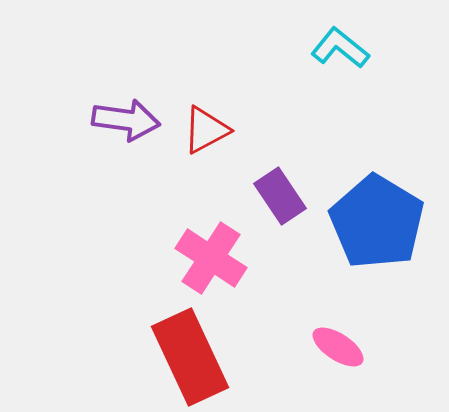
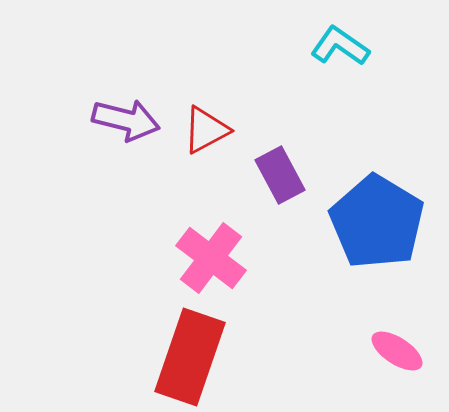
cyan L-shape: moved 2 px up; rotated 4 degrees counterclockwise
purple arrow: rotated 6 degrees clockwise
purple rectangle: moved 21 px up; rotated 6 degrees clockwise
pink cross: rotated 4 degrees clockwise
pink ellipse: moved 59 px right, 4 px down
red rectangle: rotated 44 degrees clockwise
